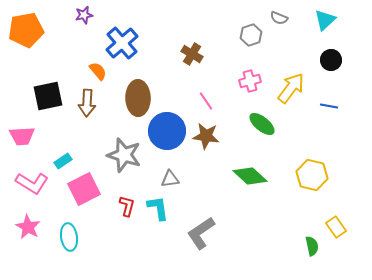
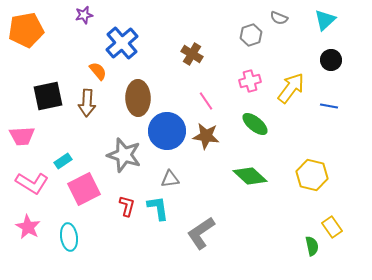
green ellipse: moved 7 px left
yellow rectangle: moved 4 px left
